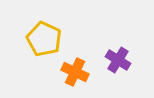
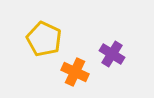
purple cross: moved 6 px left, 6 px up
